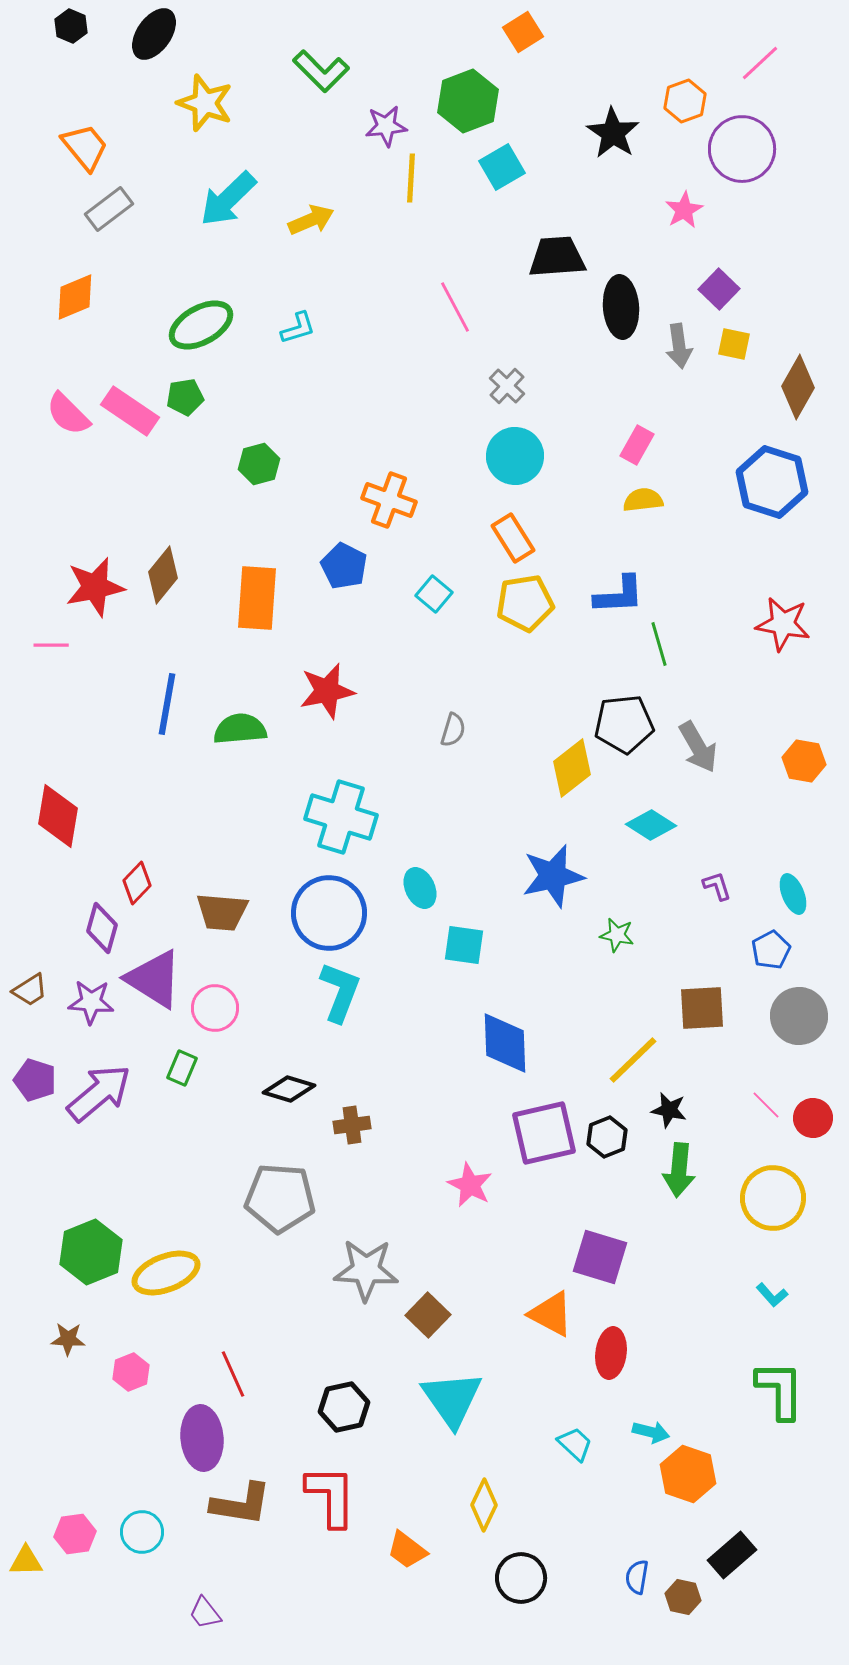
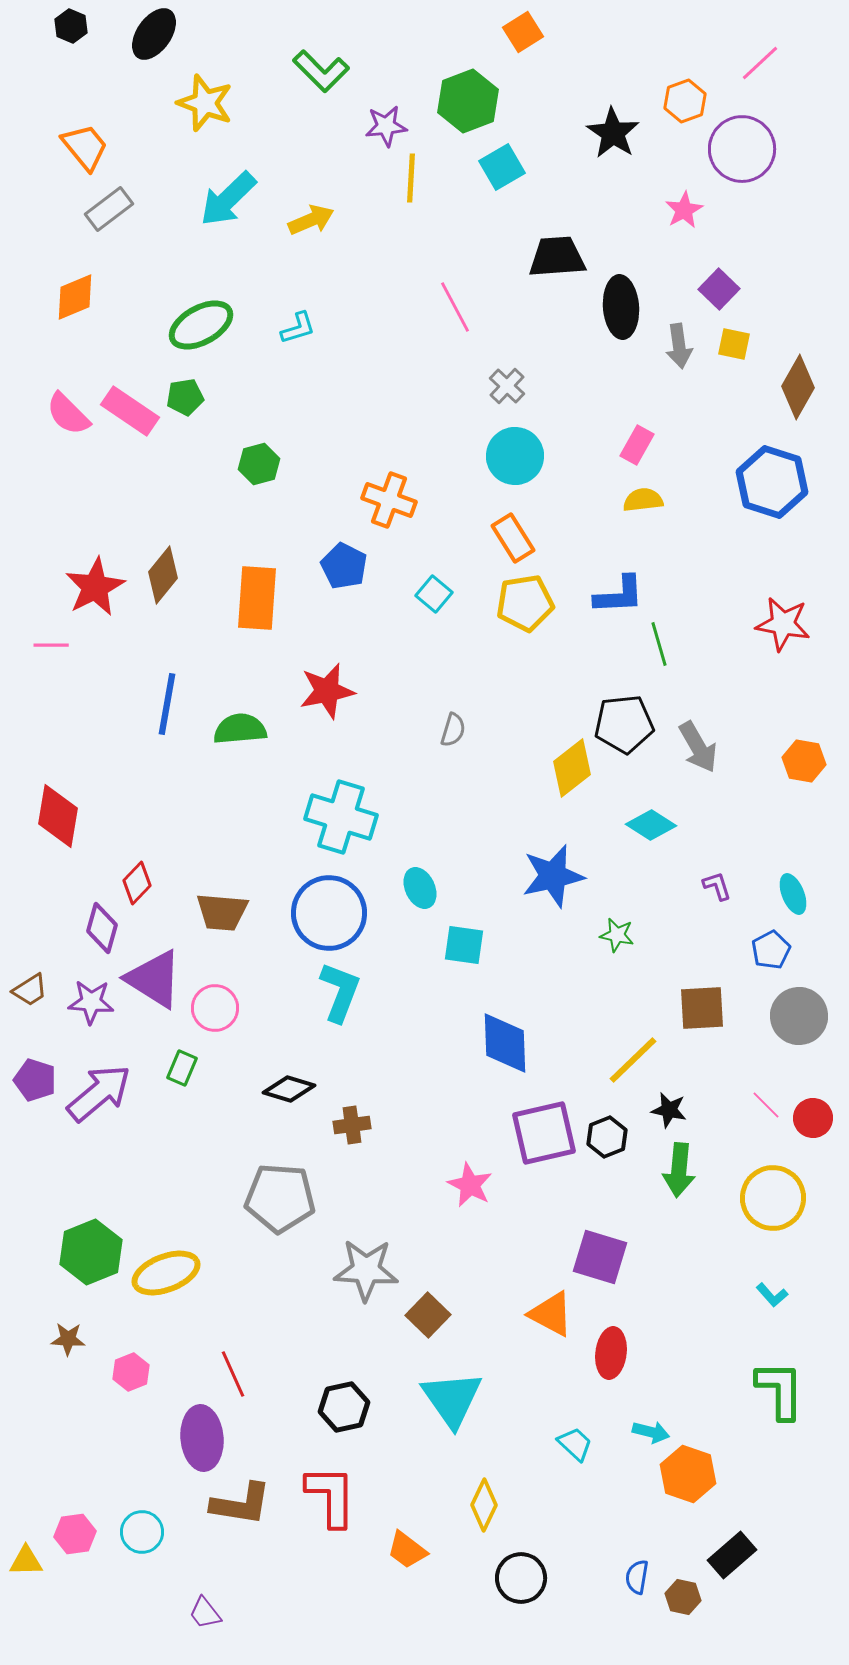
red star at (95, 587): rotated 16 degrees counterclockwise
